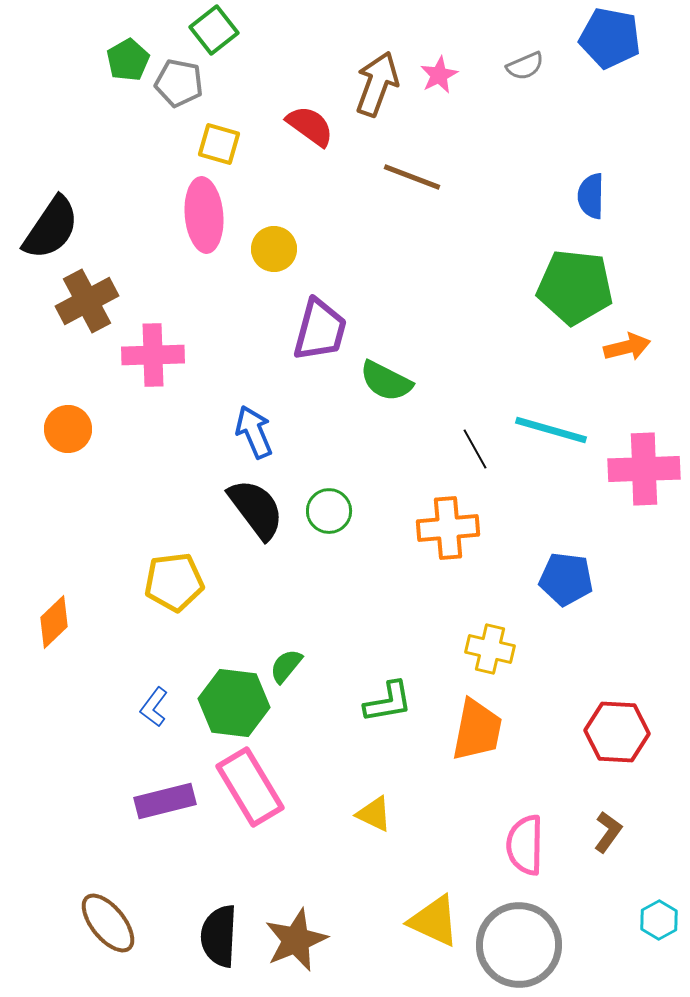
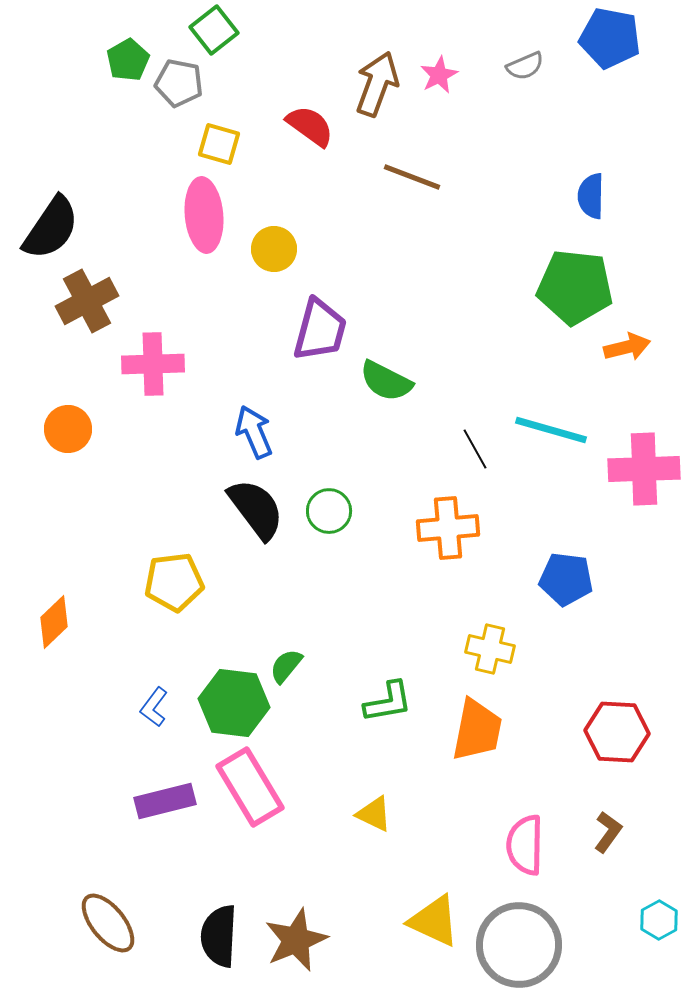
pink cross at (153, 355): moved 9 px down
